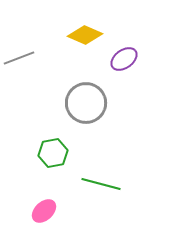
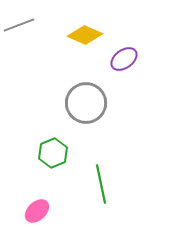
gray line: moved 33 px up
green hexagon: rotated 12 degrees counterclockwise
green line: rotated 63 degrees clockwise
pink ellipse: moved 7 px left
